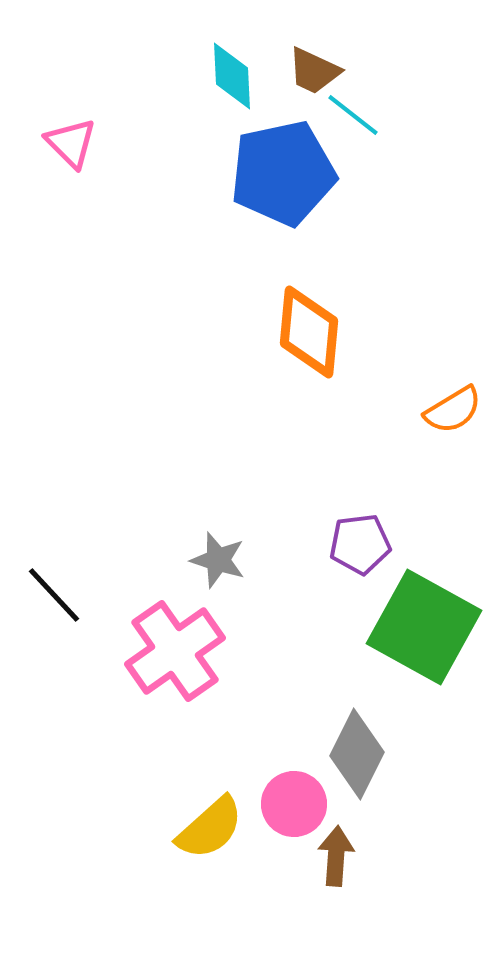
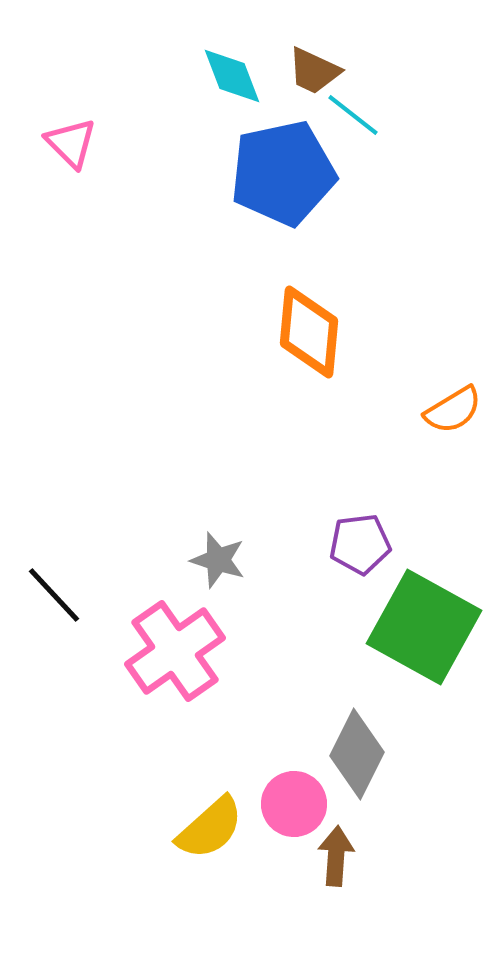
cyan diamond: rotated 18 degrees counterclockwise
